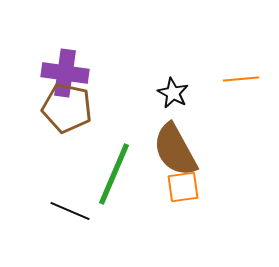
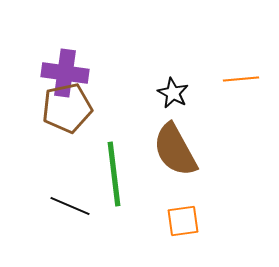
brown pentagon: rotated 24 degrees counterclockwise
green line: rotated 30 degrees counterclockwise
orange square: moved 34 px down
black line: moved 5 px up
